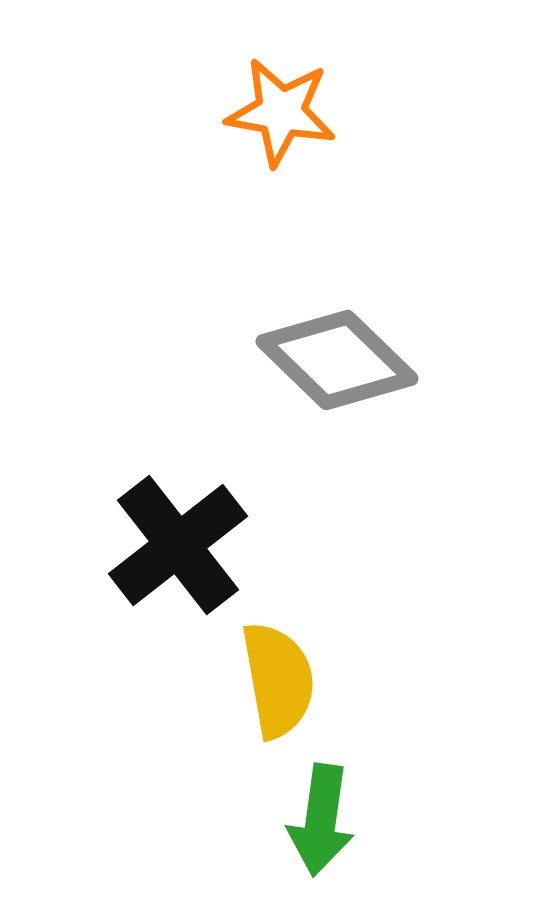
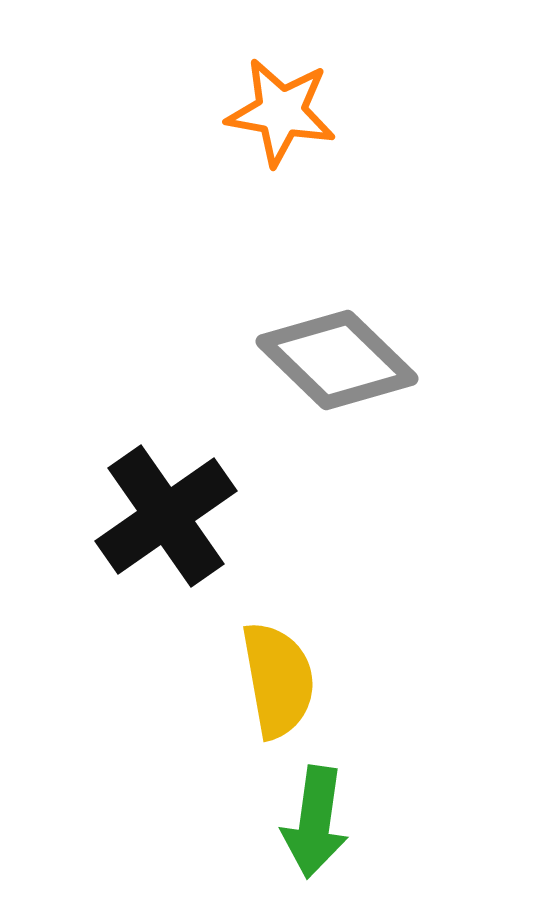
black cross: moved 12 px left, 29 px up; rotated 3 degrees clockwise
green arrow: moved 6 px left, 2 px down
